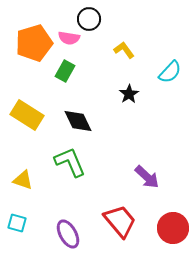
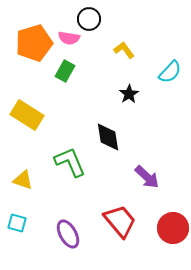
black diamond: moved 30 px right, 16 px down; rotated 16 degrees clockwise
